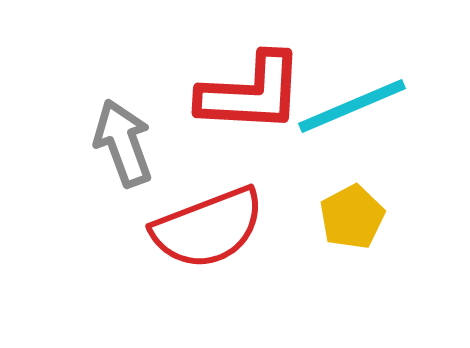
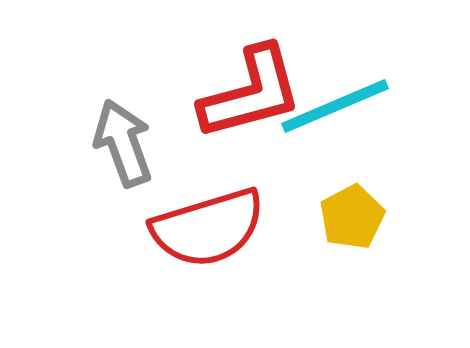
red L-shape: rotated 18 degrees counterclockwise
cyan line: moved 17 px left
red semicircle: rotated 4 degrees clockwise
